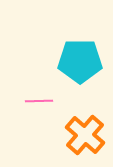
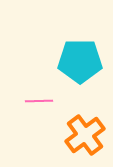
orange cross: rotated 12 degrees clockwise
